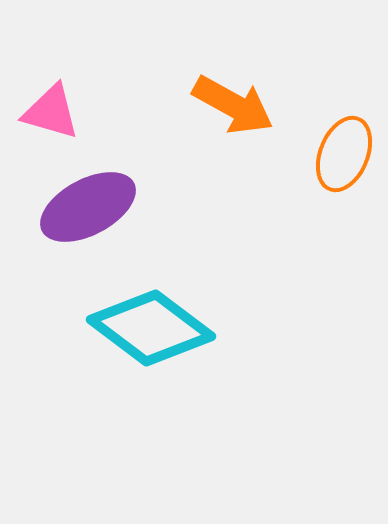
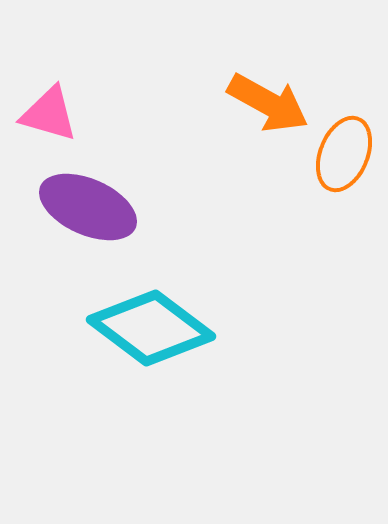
orange arrow: moved 35 px right, 2 px up
pink triangle: moved 2 px left, 2 px down
purple ellipse: rotated 52 degrees clockwise
